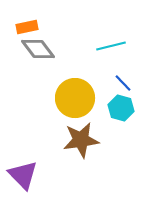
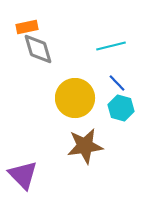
gray diamond: rotated 20 degrees clockwise
blue line: moved 6 px left
brown star: moved 4 px right, 6 px down
